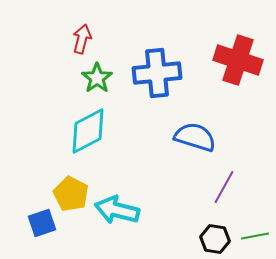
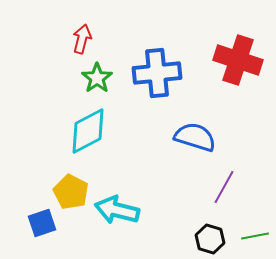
yellow pentagon: moved 2 px up
black hexagon: moved 5 px left; rotated 8 degrees clockwise
